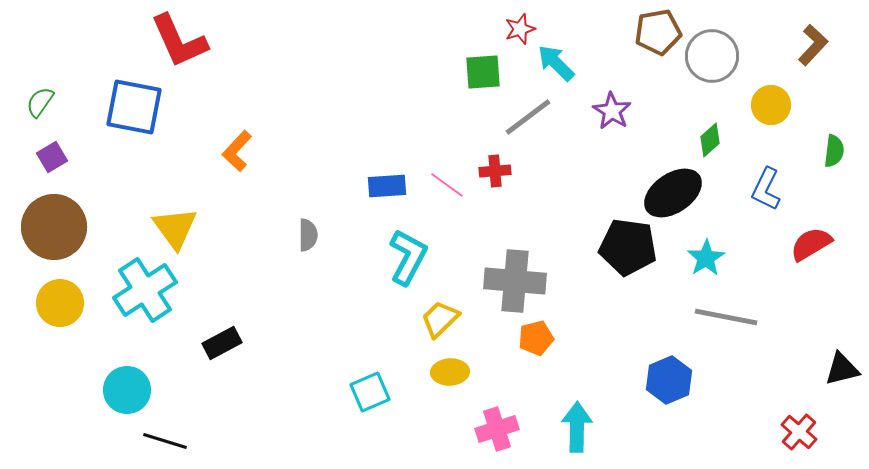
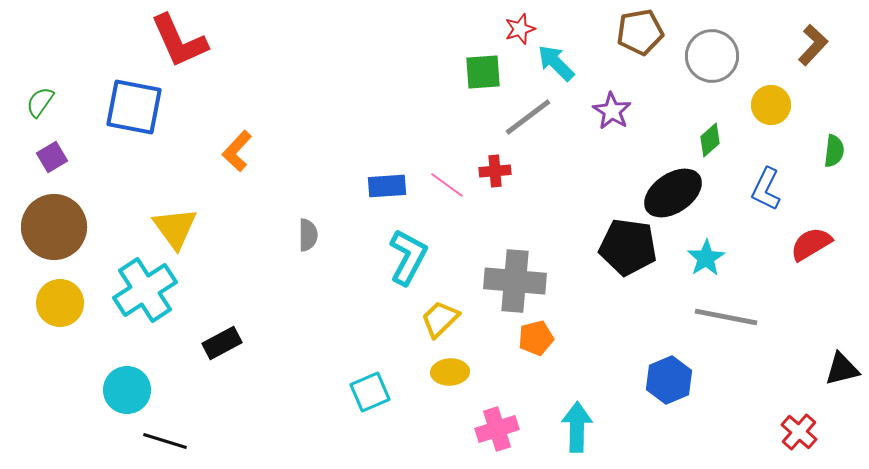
brown pentagon at (658, 32): moved 18 px left
